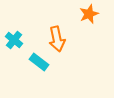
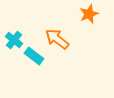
orange arrow: rotated 140 degrees clockwise
cyan rectangle: moved 5 px left, 6 px up
